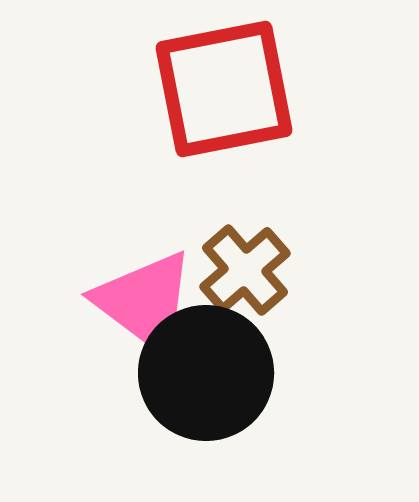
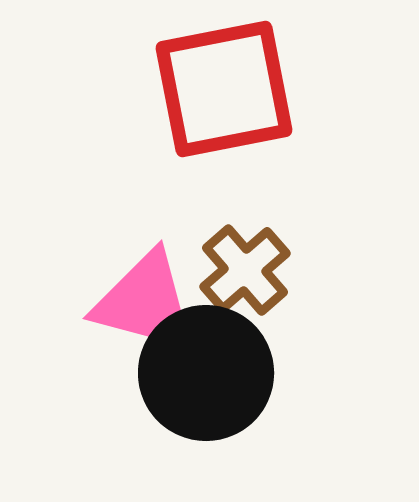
pink triangle: rotated 22 degrees counterclockwise
